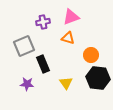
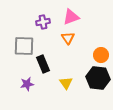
orange triangle: rotated 40 degrees clockwise
gray square: rotated 25 degrees clockwise
orange circle: moved 10 px right
purple star: rotated 16 degrees counterclockwise
